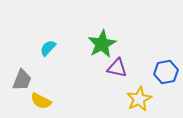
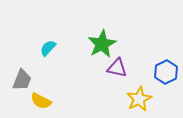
blue hexagon: rotated 15 degrees counterclockwise
